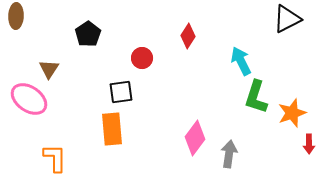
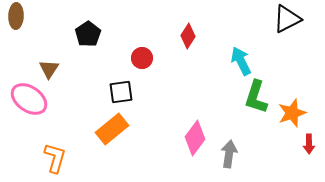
orange rectangle: rotated 56 degrees clockwise
orange L-shape: rotated 16 degrees clockwise
